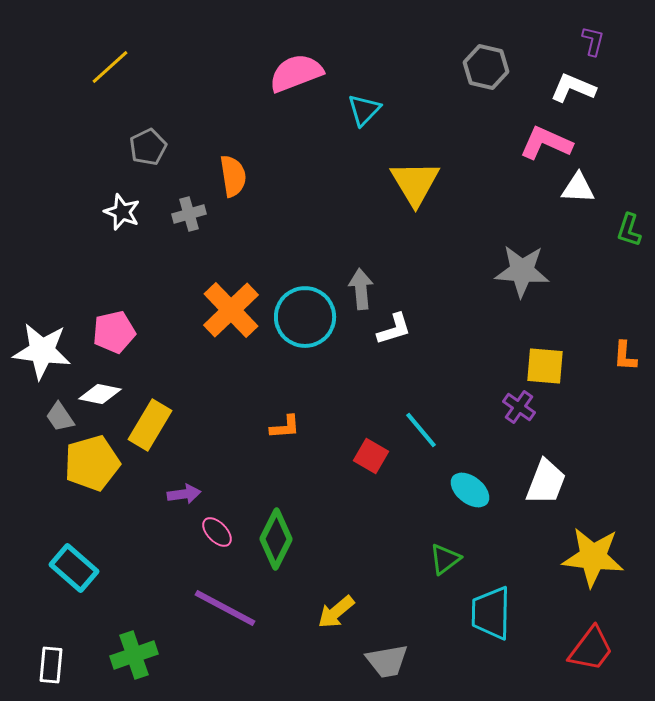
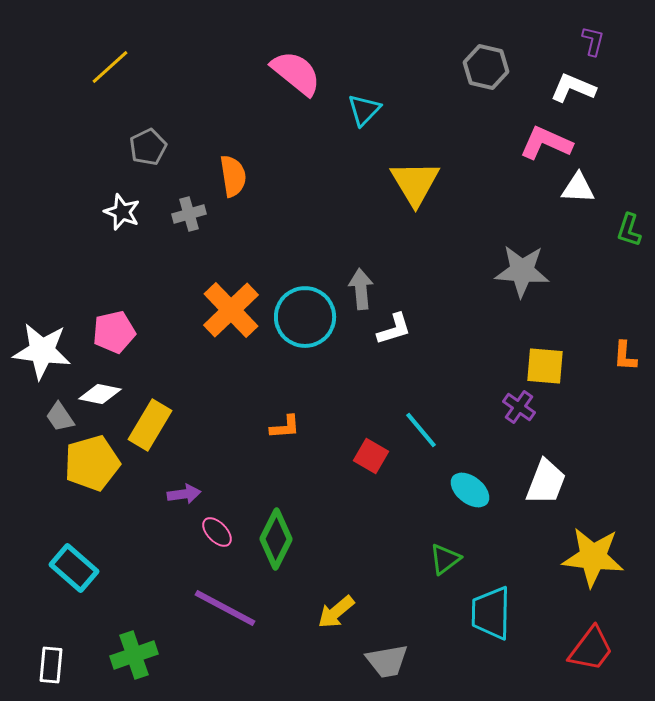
pink semicircle at (296, 73): rotated 60 degrees clockwise
